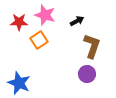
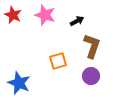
red star: moved 6 px left, 7 px up; rotated 24 degrees clockwise
orange square: moved 19 px right, 21 px down; rotated 18 degrees clockwise
purple circle: moved 4 px right, 2 px down
